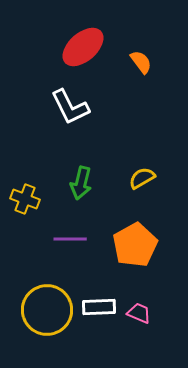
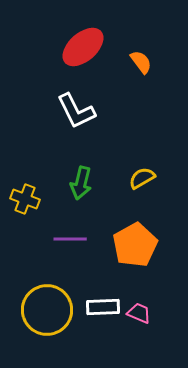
white L-shape: moved 6 px right, 4 px down
white rectangle: moved 4 px right
